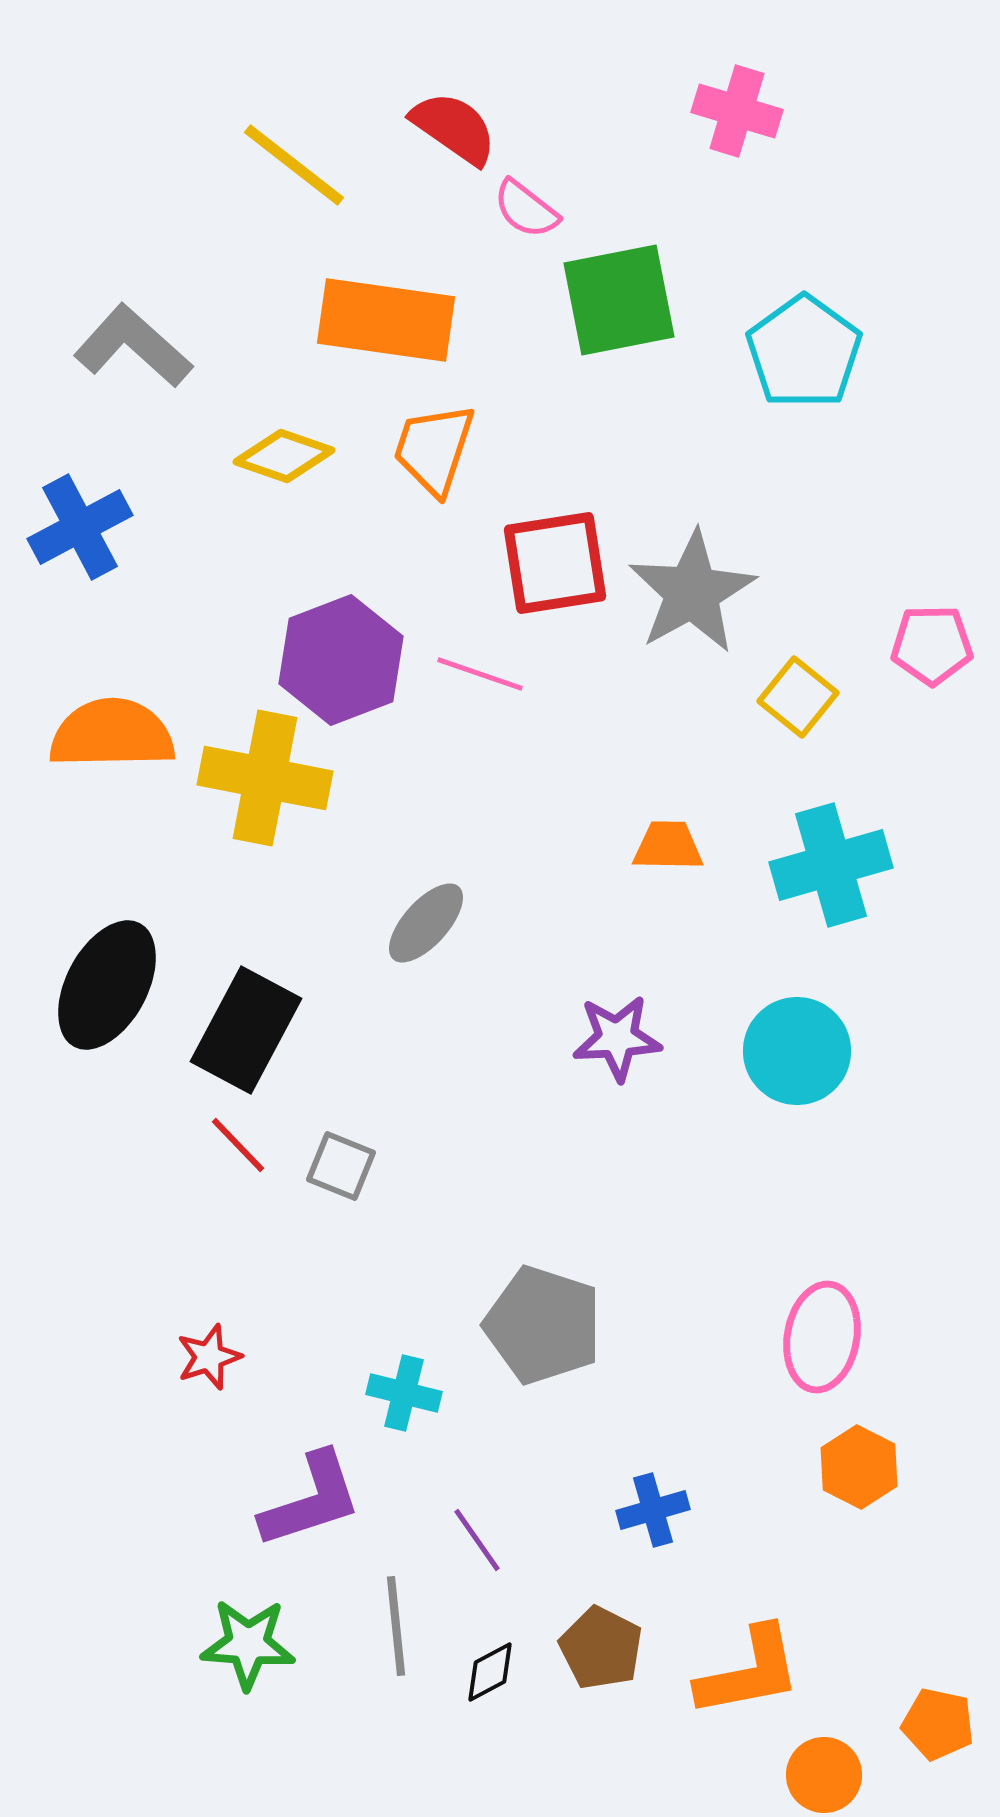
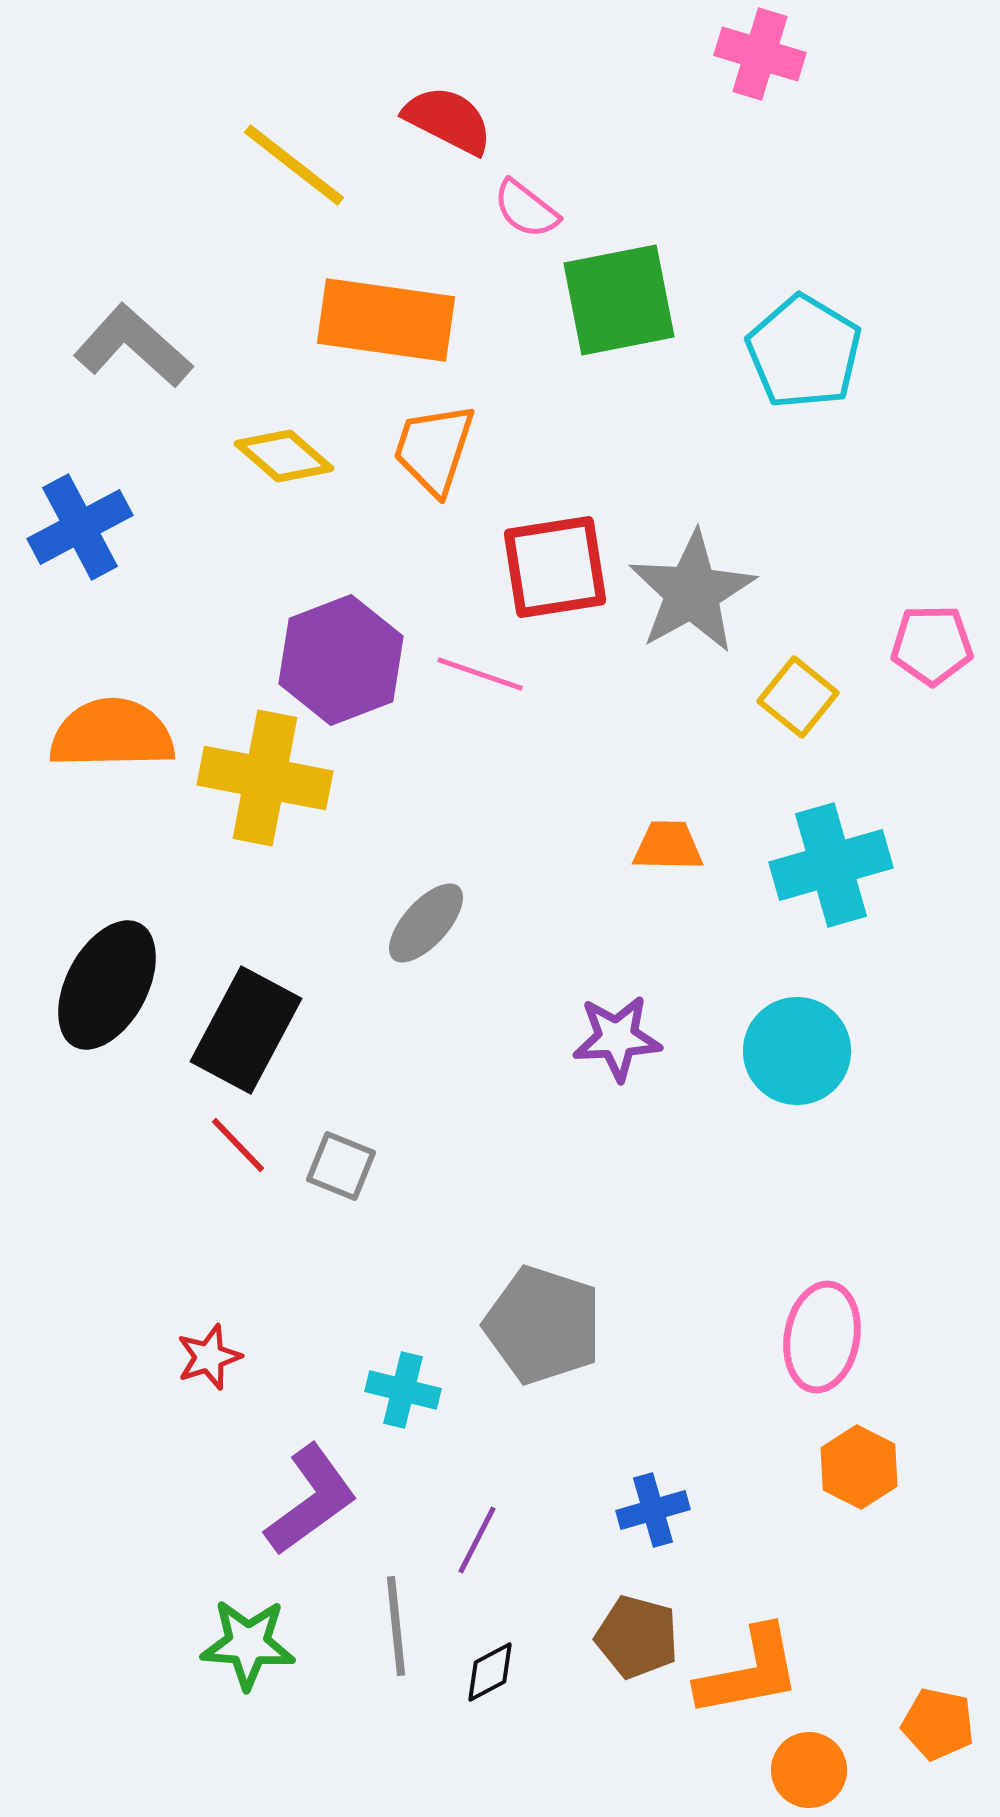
pink cross at (737, 111): moved 23 px right, 57 px up
red semicircle at (454, 128): moved 6 px left, 8 px up; rotated 8 degrees counterclockwise
cyan pentagon at (804, 352): rotated 5 degrees counterclockwise
yellow diamond at (284, 456): rotated 22 degrees clockwise
red square at (555, 563): moved 4 px down
cyan cross at (404, 1393): moved 1 px left, 3 px up
purple L-shape at (311, 1500): rotated 18 degrees counterclockwise
purple line at (477, 1540): rotated 62 degrees clockwise
brown pentagon at (601, 1648): moved 36 px right, 11 px up; rotated 12 degrees counterclockwise
orange circle at (824, 1775): moved 15 px left, 5 px up
